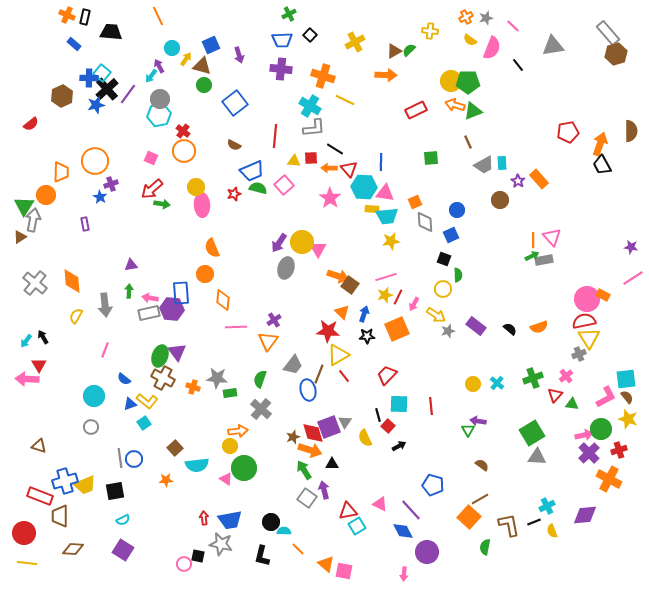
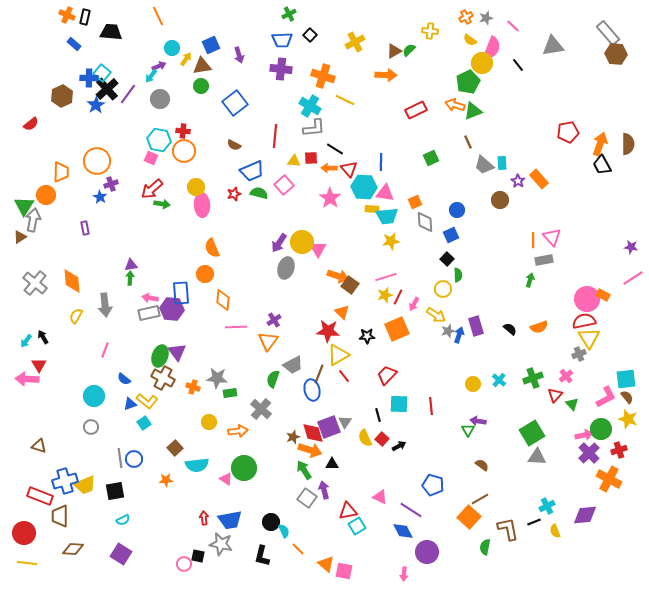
brown hexagon at (616, 54): rotated 20 degrees clockwise
purple arrow at (159, 66): rotated 96 degrees clockwise
brown triangle at (202, 66): rotated 24 degrees counterclockwise
yellow circle at (451, 81): moved 31 px right, 18 px up
green pentagon at (468, 82): rotated 25 degrees counterclockwise
green circle at (204, 85): moved 3 px left, 1 px down
blue star at (96, 105): rotated 18 degrees counterclockwise
cyan hexagon at (159, 115): moved 25 px down; rotated 20 degrees clockwise
red cross at (183, 131): rotated 32 degrees counterclockwise
brown semicircle at (631, 131): moved 3 px left, 13 px down
green square at (431, 158): rotated 21 degrees counterclockwise
orange circle at (95, 161): moved 2 px right
gray trapezoid at (484, 165): rotated 70 degrees clockwise
green semicircle at (258, 188): moved 1 px right, 5 px down
purple rectangle at (85, 224): moved 4 px down
green arrow at (532, 256): moved 2 px left, 24 px down; rotated 48 degrees counterclockwise
black square at (444, 259): moved 3 px right; rotated 24 degrees clockwise
green arrow at (129, 291): moved 1 px right, 13 px up
blue arrow at (364, 314): moved 95 px right, 21 px down
purple rectangle at (476, 326): rotated 36 degrees clockwise
gray trapezoid at (293, 365): rotated 25 degrees clockwise
green semicircle at (260, 379): moved 13 px right
cyan cross at (497, 383): moved 2 px right, 3 px up
blue ellipse at (308, 390): moved 4 px right
green triangle at (572, 404): rotated 40 degrees clockwise
red square at (388, 426): moved 6 px left, 13 px down
yellow circle at (230, 446): moved 21 px left, 24 px up
pink triangle at (380, 504): moved 7 px up
purple line at (411, 510): rotated 15 degrees counterclockwise
brown L-shape at (509, 525): moved 1 px left, 4 px down
cyan semicircle at (284, 531): rotated 64 degrees clockwise
yellow semicircle at (552, 531): moved 3 px right
purple square at (123, 550): moved 2 px left, 4 px down
